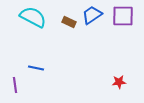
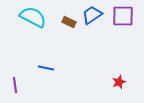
blue line: moved 10 px right
red star: rotated 16 degrees counterclockwise
